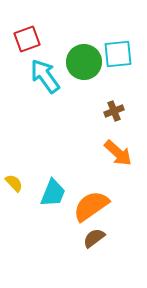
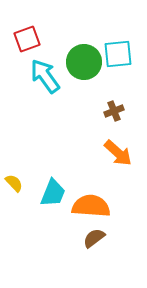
orange semicircle: rotated 39 degrees clockwise
